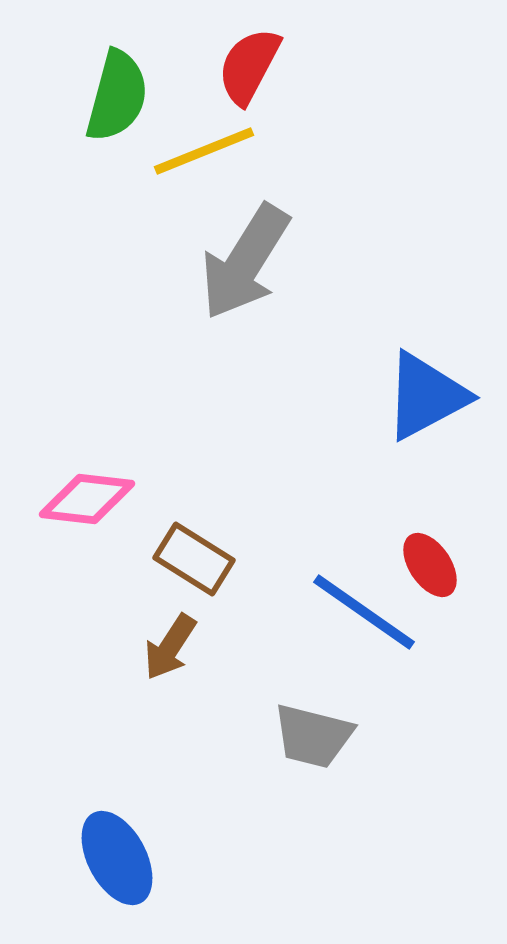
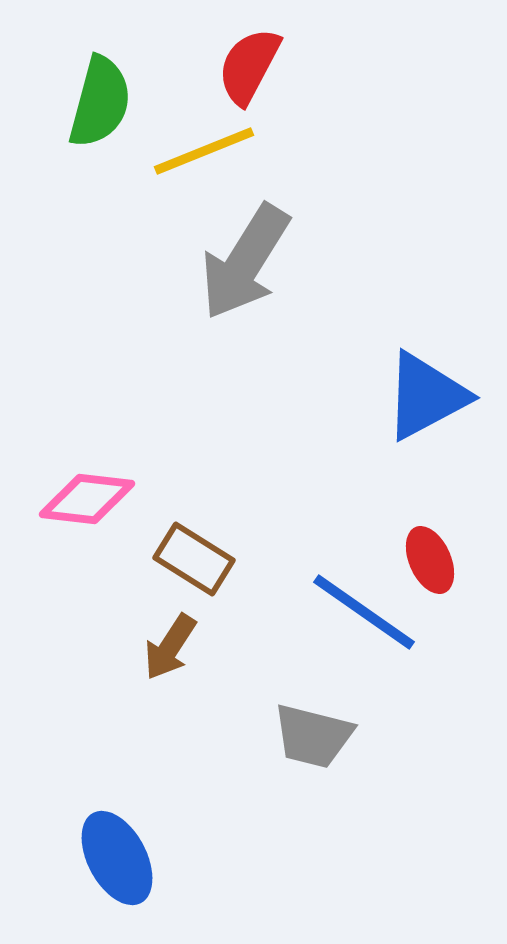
green semicircle: moved 17 px left, 6 px down
red ellipse: moved 5 px up; rotated 10 degrees clockwise
